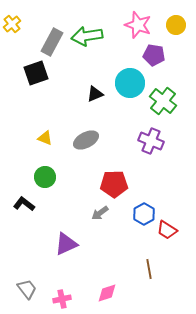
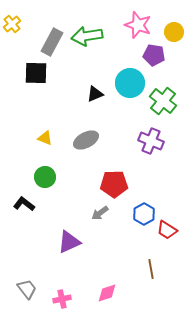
yellow circle: moved 2 px left, 7 px down
black square: rotated 20 degrees clockwise
purple triangle: moved 3 px right, 2 px up
brown line: moved 2 px right
